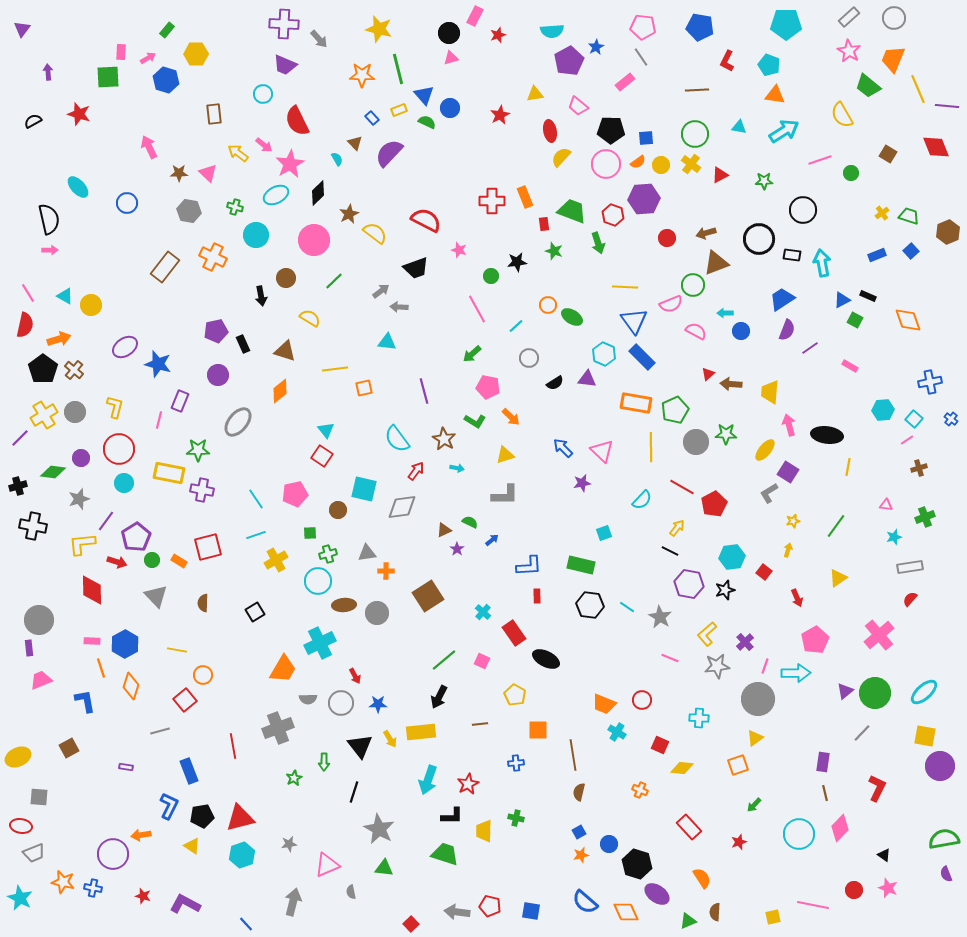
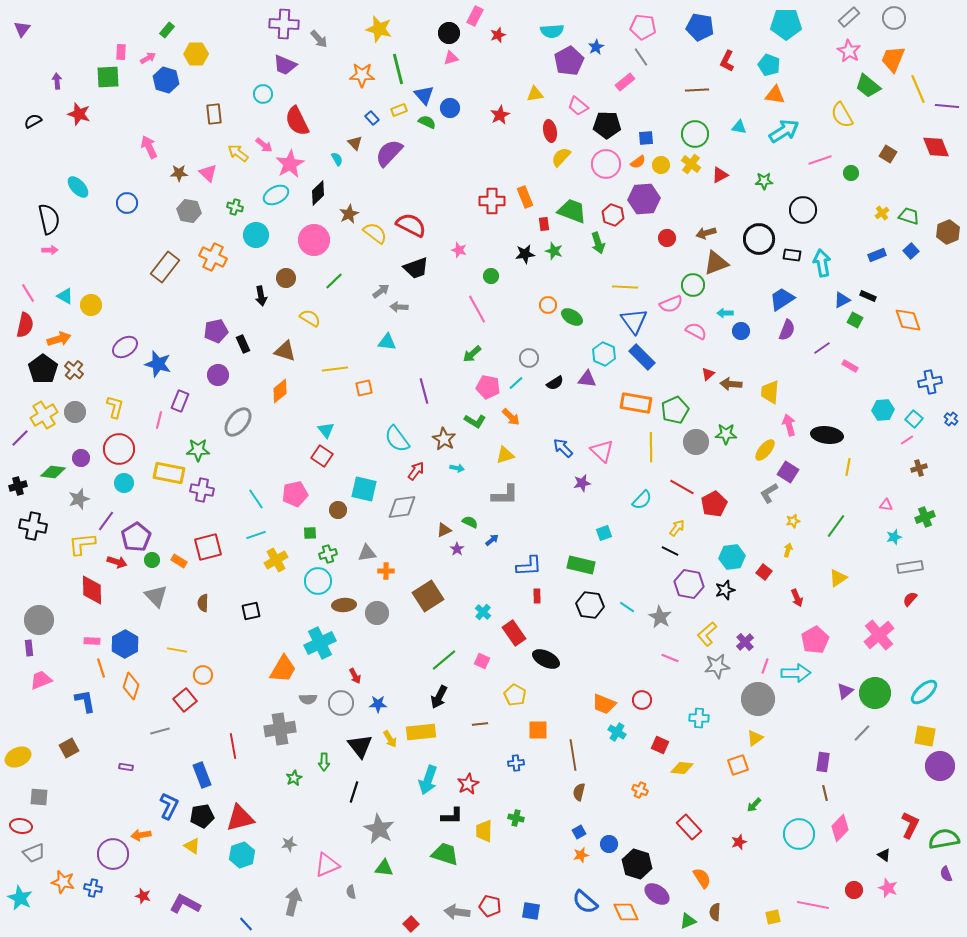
purple arrow at (48, 72): moved 9 px right, 9 px down
black pentagon at (611, 130): moved 4 px left, 5 px up
red semicircle at (426, 220): moved 15 px left, 5 px down
black star at (517, 262): moved 8 px right, 8 px up
cyan line at (516, 326): moved 57 px down
purple line at (810, 348): moved 12 px right
black square at (255, 612): moved 4 px left, 1 px up; rotated 18 degrees clockwise
gray cross at (278, 728): moved 2 px right, 1 px down; rotated 12 degrees clockwise
blue rectangle at (189, 771): moved 13 px right, 4 px down
red L-shape at (877, 788): moved 33 px right, 37 px down
